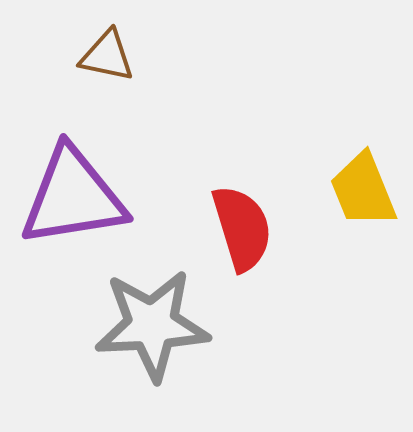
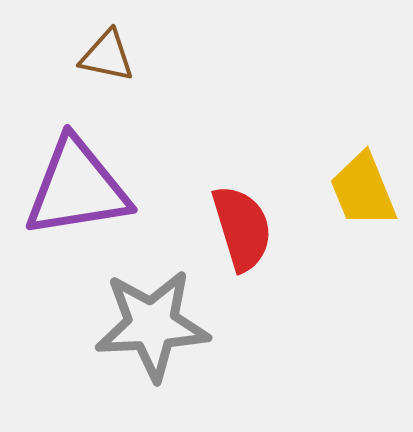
purple triangle: moved 4 px right, 9 px up
